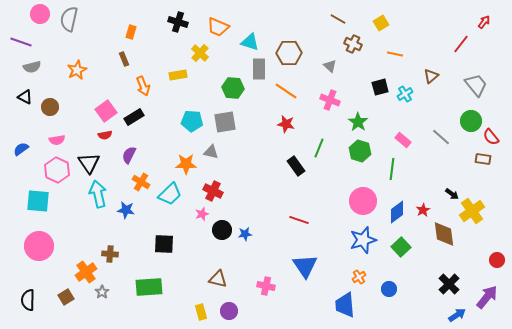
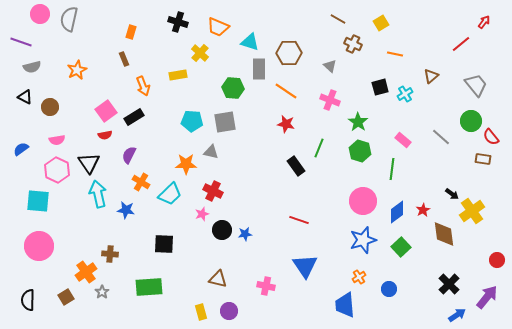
red line at (461, 44): rotated 12 degrees clockwise
